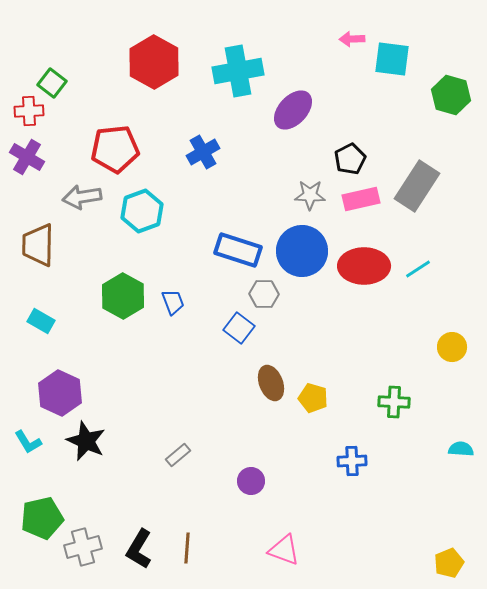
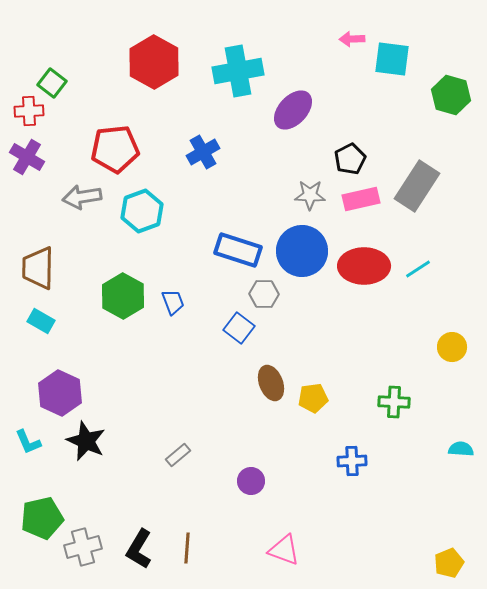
brown trapezoid at (38, 245): moved 23 px down
yellow pentagon at (313, 398): rotated 24 degrees counterclockwise
cyan L-shape at (28, 442): rotated 8 degrees clockwise
